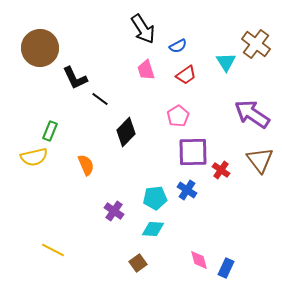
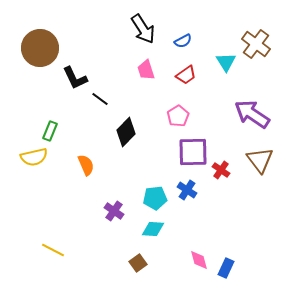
blue semicircle: moved 5 px right, 5 px up
